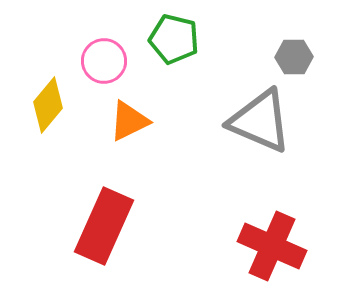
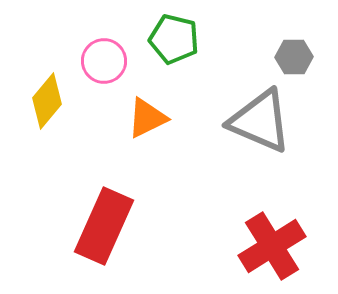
yellow diamond: moved 1 px left, 4 px up
orange triangle: moved 18 px right, 3 px up
red cross: rotated 34 degrees clockwise
